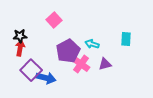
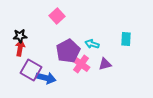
pink square: moved 3 px right, 4 px up
purple square: rotated 15 degrees counterclockwise
